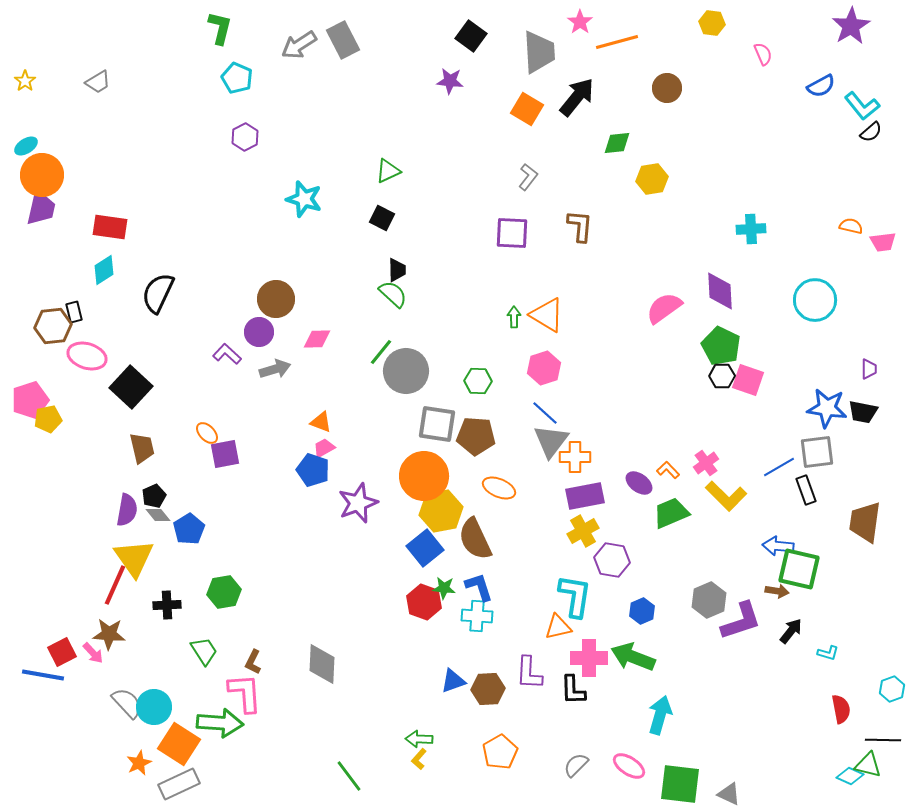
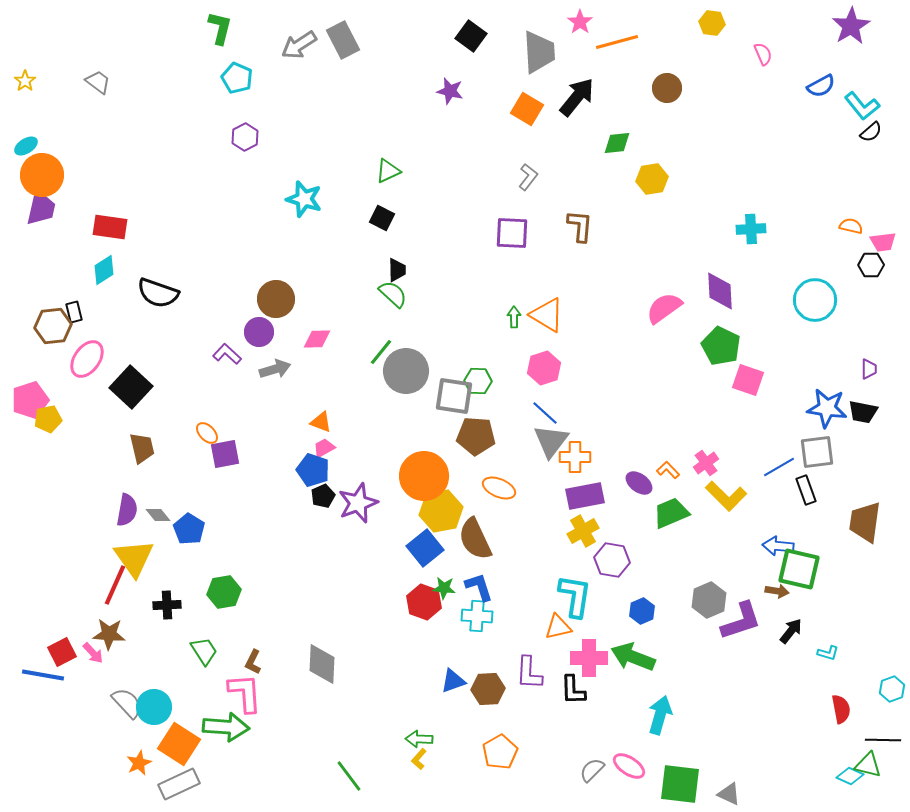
purple star at (450, 81): moved 10 px down; rotated 8 degrees clockwise
gray trapezoid at (98, 82): rotated 112 degrees counterclockwise
black semicircle at (158, 293): rotated 96 degrees counterclockwise
pink ellipse at (87, 356): moved 3 px down; rotated 72 degrees counterclockwise
black hexagon at (722, 376): moved 149 px right, 111 px up
gray square at (437, 424): moved 17 px right, 28 px up
black pentagon at (154, 496): moved 169 px right
blue pentagon at (189, 529): rotated 8 degrees counterclockwise
green arrow at (220, 723): moved 6 px right, 4 px down
gray semicircle at (576, 765): moved 16 px right, 5 px down
